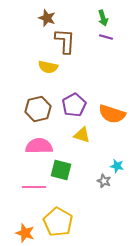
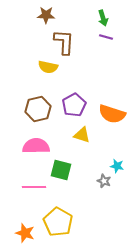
brown star: moved 1 px left, 3 px up; rotated 18 degrees counterclockwise
brown L-shape: moved 1 px left, 1 px down
pink semicircle: moved 3 px left
